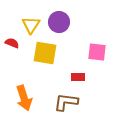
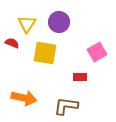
yellow triangle: moved 4 px left, 1 px up
pink square: rotated 36 degrees counterclockwise
red rectangle: moved 2 px right
orange arrow: rotated 60 degrees counterclockwise
brown L-shape: moved 4 px down
